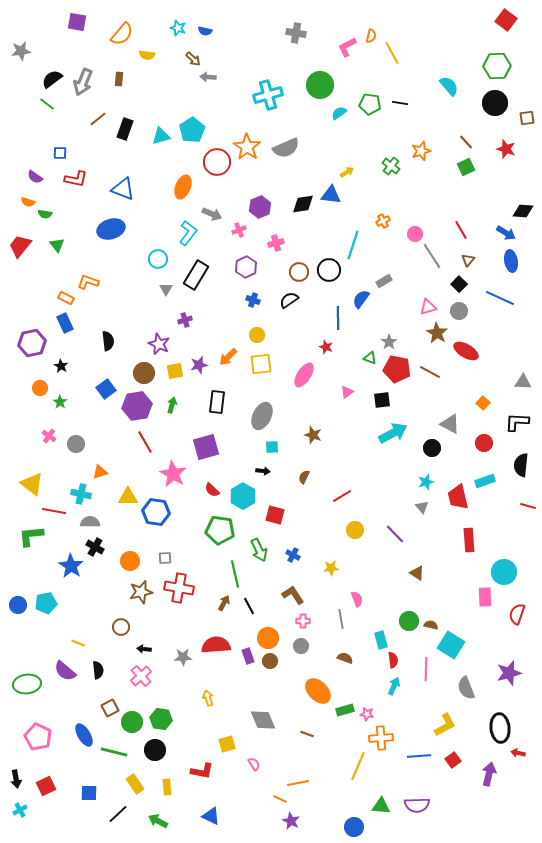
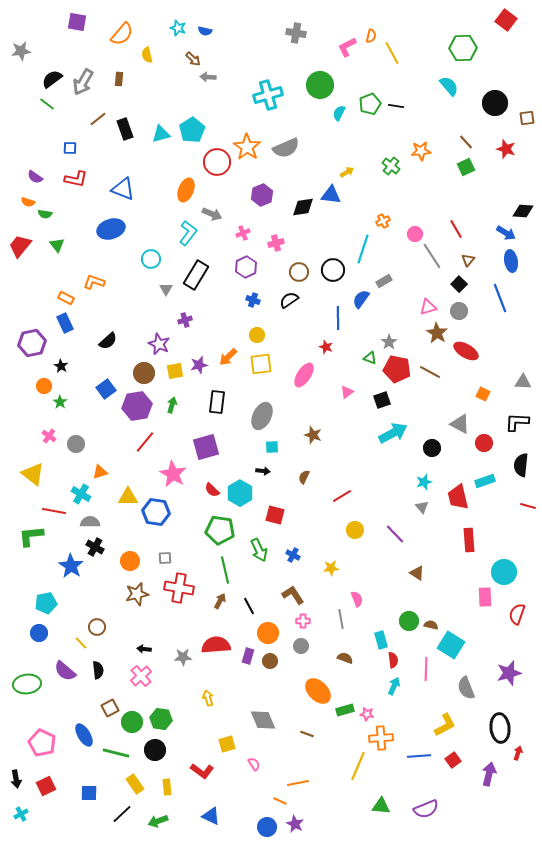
yellow semicircle at (147, 55): rotated 70 degrees clockwise
green hexagon at (497, 66): moved 34 px left, 18 px up
gray arrow at (83, 82): rotated 8 degrees clockwise
black line at (400, 103): moved 4 px left, 3 px down
green pentagon at (370, 104): rotated 30 degrees counterclockwise
cyan semicircle at (339, 113): rotated 28 degrees counterclockwise
black rectangle at (125, 129): rotated 40 degrees counterclockwise
cyan triangle at (161, 136): moved 2 px up
orange star at (421, 151): rotated 12 degrees clockwise
blue square at (60, 153): moved 10 px right, 5 px up
orange ellipse at (183, 187): moved 3 px right, 3 px down
black diamond at (303, 204): moved 3 px down
purple hexagon at (260, 207): moved 2 px right, 12 px up
pink cross at (239, 230): moved 4 px right, 3 px down
red line at (461, 230): moved 5 px left, 1 px up
cyan line at (353, 245): moved 10 px right, 4 px down
cyan circle at (158, 259): moved 7 px left
black circle at (329, 270): moved 4 px right
orange L-shape at (88, 282): moved 6 px right
blue line at (500, 298): rotated 44 degrees clockwise
black semicircle at (108, 341): rotated 54 degrees clockwise
orange circle at (40, 388): moved 4 px right, 2 px up
black square at (382, 400): rotated 12 degrees counterclockwise
orange square at (483, 403): moved 9 px up; rotated 16 degrees counterclockwise
gray triangle at (450, 424): moved 10 px right
red line at (145, 442): rotated 70 degrees clockwise
cyan star at (426, 482): moved 2 px left
yellow triangle at (32, 484): moved 1 px right, 10 px up
cyan cross at (81, 494): rotated 18 degrees clockwise
cyan hexagon at (243, 496): moved 3 px left, 3 px up
green line at (235, 574): moved 10 px left, 4 px up
brown star at (141, 592): moved 4 px left, 2 px down
brown arrow at (224, 603): moved 4 px left, 2 px up
blue circle at (18, 605): moved 21 px right, 28 px down
brown circle at (121, 627): moved 24 px left
orange circle at (268, 638): moved 5 px up
yellow line at (78, 643): moved 3 px right; rotated 24 degrees clockwise
purple rectangle at (248, 656): rotated 35 degrees clockwise
pink pentagon at (38, 737): moved 4 px right, 6 px down
green line at (114, 752): moved 2 px right, 1 px down
red arrow at (518, 753): rotated 96 degrees clockwise
red L-shape at (202, 771): rotated 25 degrees clockwise
orange line at (280, 799): moved 2 px down
purple semicircle at (417, 805): moved 9 px right, 4 px down; rotated 20 degrees counterclockwise
cyan cross at (20, 810): moved 1 px right, 4 px down
black line at (118, 814): moved 4 px right
green arrow at (158, 821): rotated 48 degrees counterclockwise
purple star at (291, 821): moved 4 px right, 3 px down
blue circle at (354, 827): moved 87 px left
